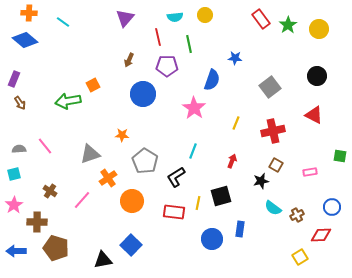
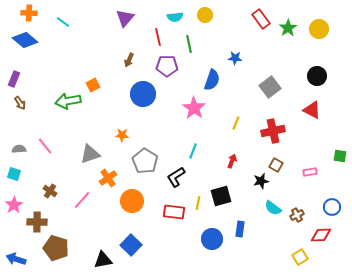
green star at (288, 25): moved 3 px down
red triangle at (314, 115): moved 2 px left, 5 px up
cyan square at (14, 174): rotated 32 degrees clockwise
blue arrow at (16, 251): moved 8 px down; rotated 18 degrees clockwise
